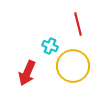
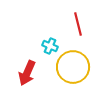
yellow circle: moved 1 px down
